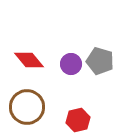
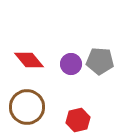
gray pentagon: rotated 12 degrees counterclockwise
